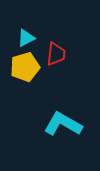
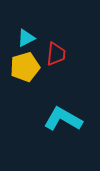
cyan L-shape: moved 5 px up
